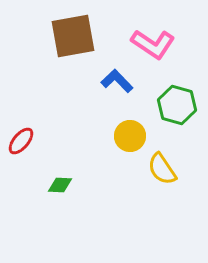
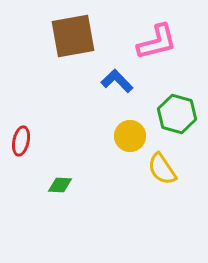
pink L-shape: moved 4 px right, 2 px up; rotated 48 degrees counterclockwise
green hexagon: moved 9 px down
red ellipse: rotated 28 degrees counterclockwise
